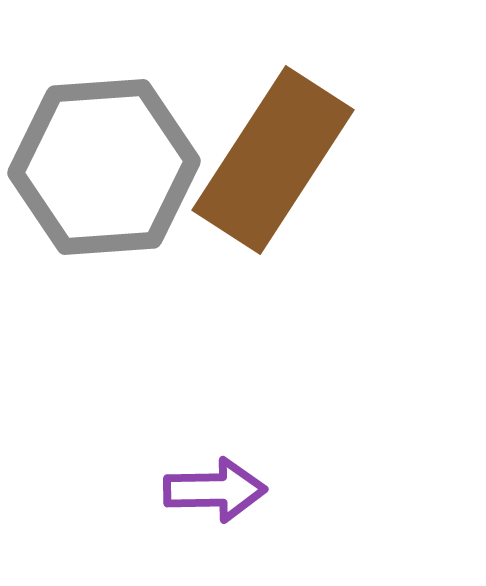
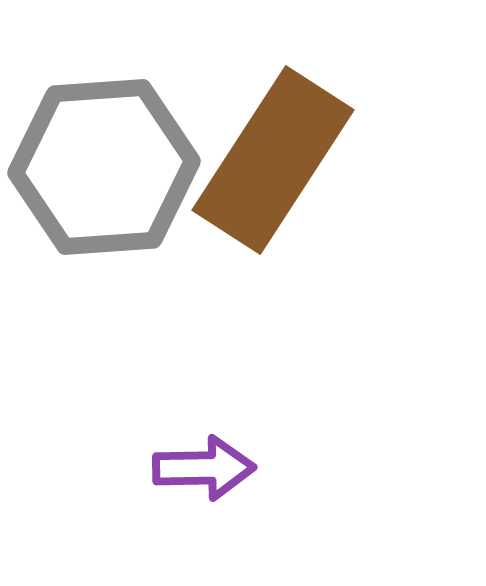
purple arrow: moved 11 px left, 22 px up
